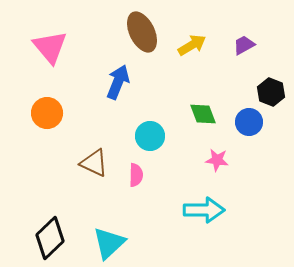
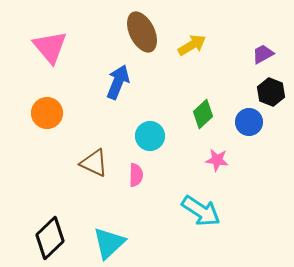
purple trapezoid: moved 19 px right, 9 px down
green diamond: rotated 68 degrees clockwise
cyan arrow: moved 3 px left, 1 px down; rotated 33 degrees clockwise
